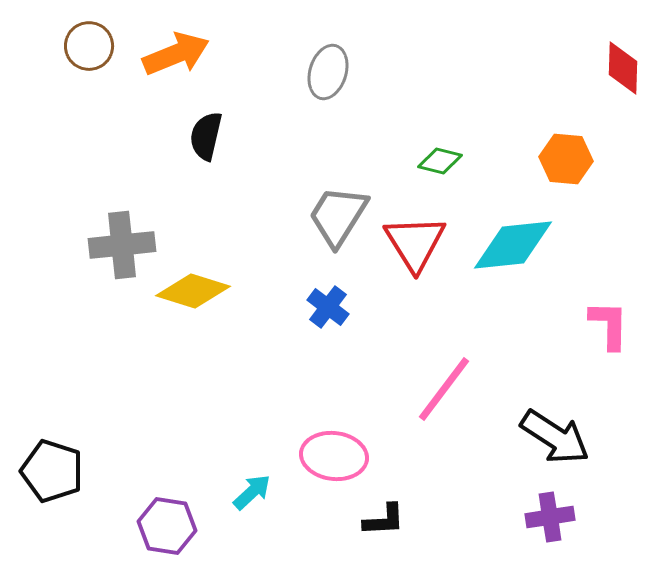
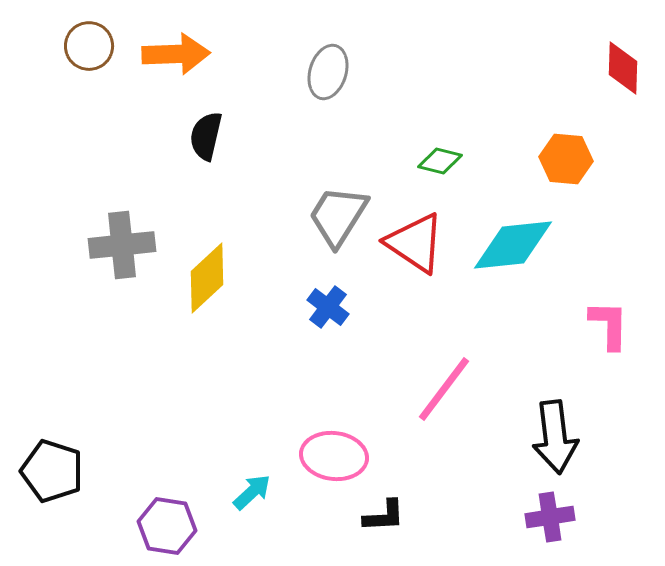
orange arrow: rotated 20 degrees clockwise
red triangle: rotated 24 degrees counterclockwise
yellow diamond: moved 14 px right, 13 px up; rotated 60 degrees counterclockwise
black arrow: rotated 50 degrees clockwise
black L-shape: moved 4 px up
